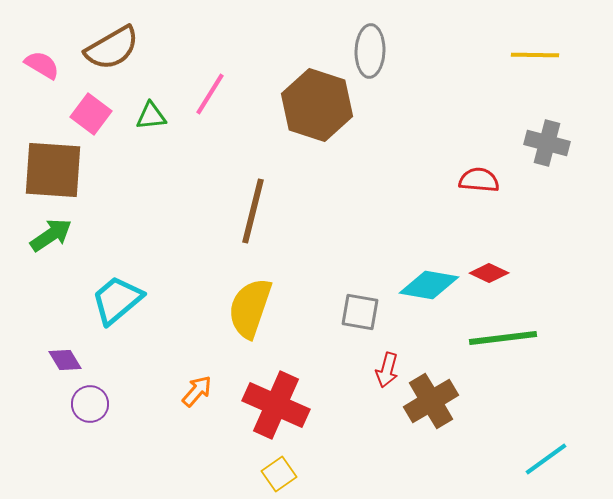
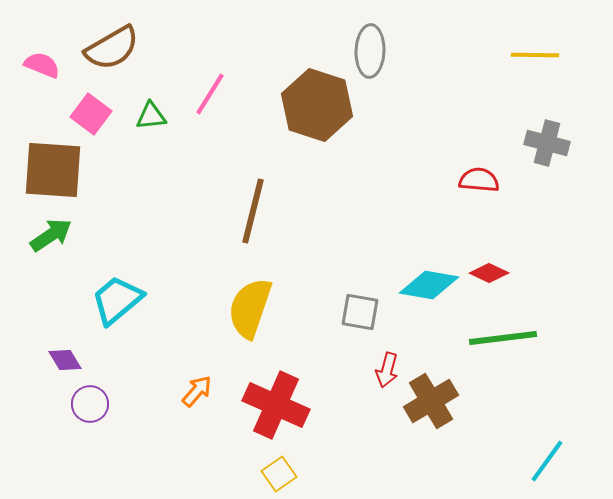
pink semicircle: rotated 9 degrees counterclockwise
cyan line: moved 1 px right, 2 px down; rotated 18 degrees counterclockwise
